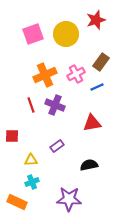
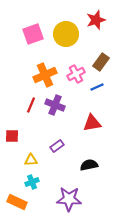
red line: rotated 42 degrees clockwise
